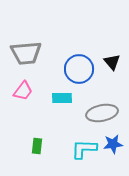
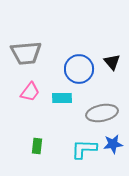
pink trapezoid: moved 7 px right, 1 px down
